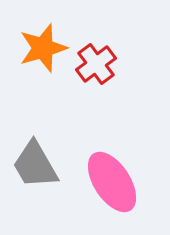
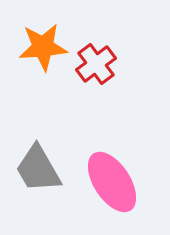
orange star: moved 1 px up; rotated 12 degrees clockwise
gray trapezoid: moved 3 px right, 4 px down
